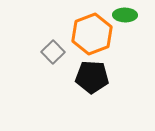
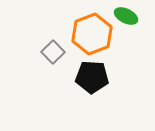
green ellipse: moved 1 px right, 1 px down; rotated 25 degrees clockwise
